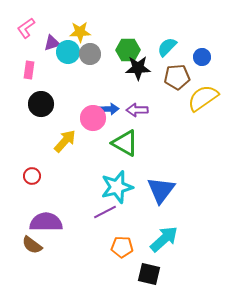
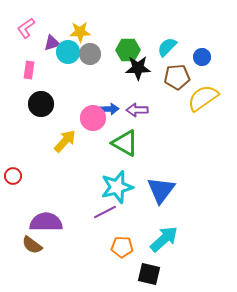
red circle: moved 19 px left
